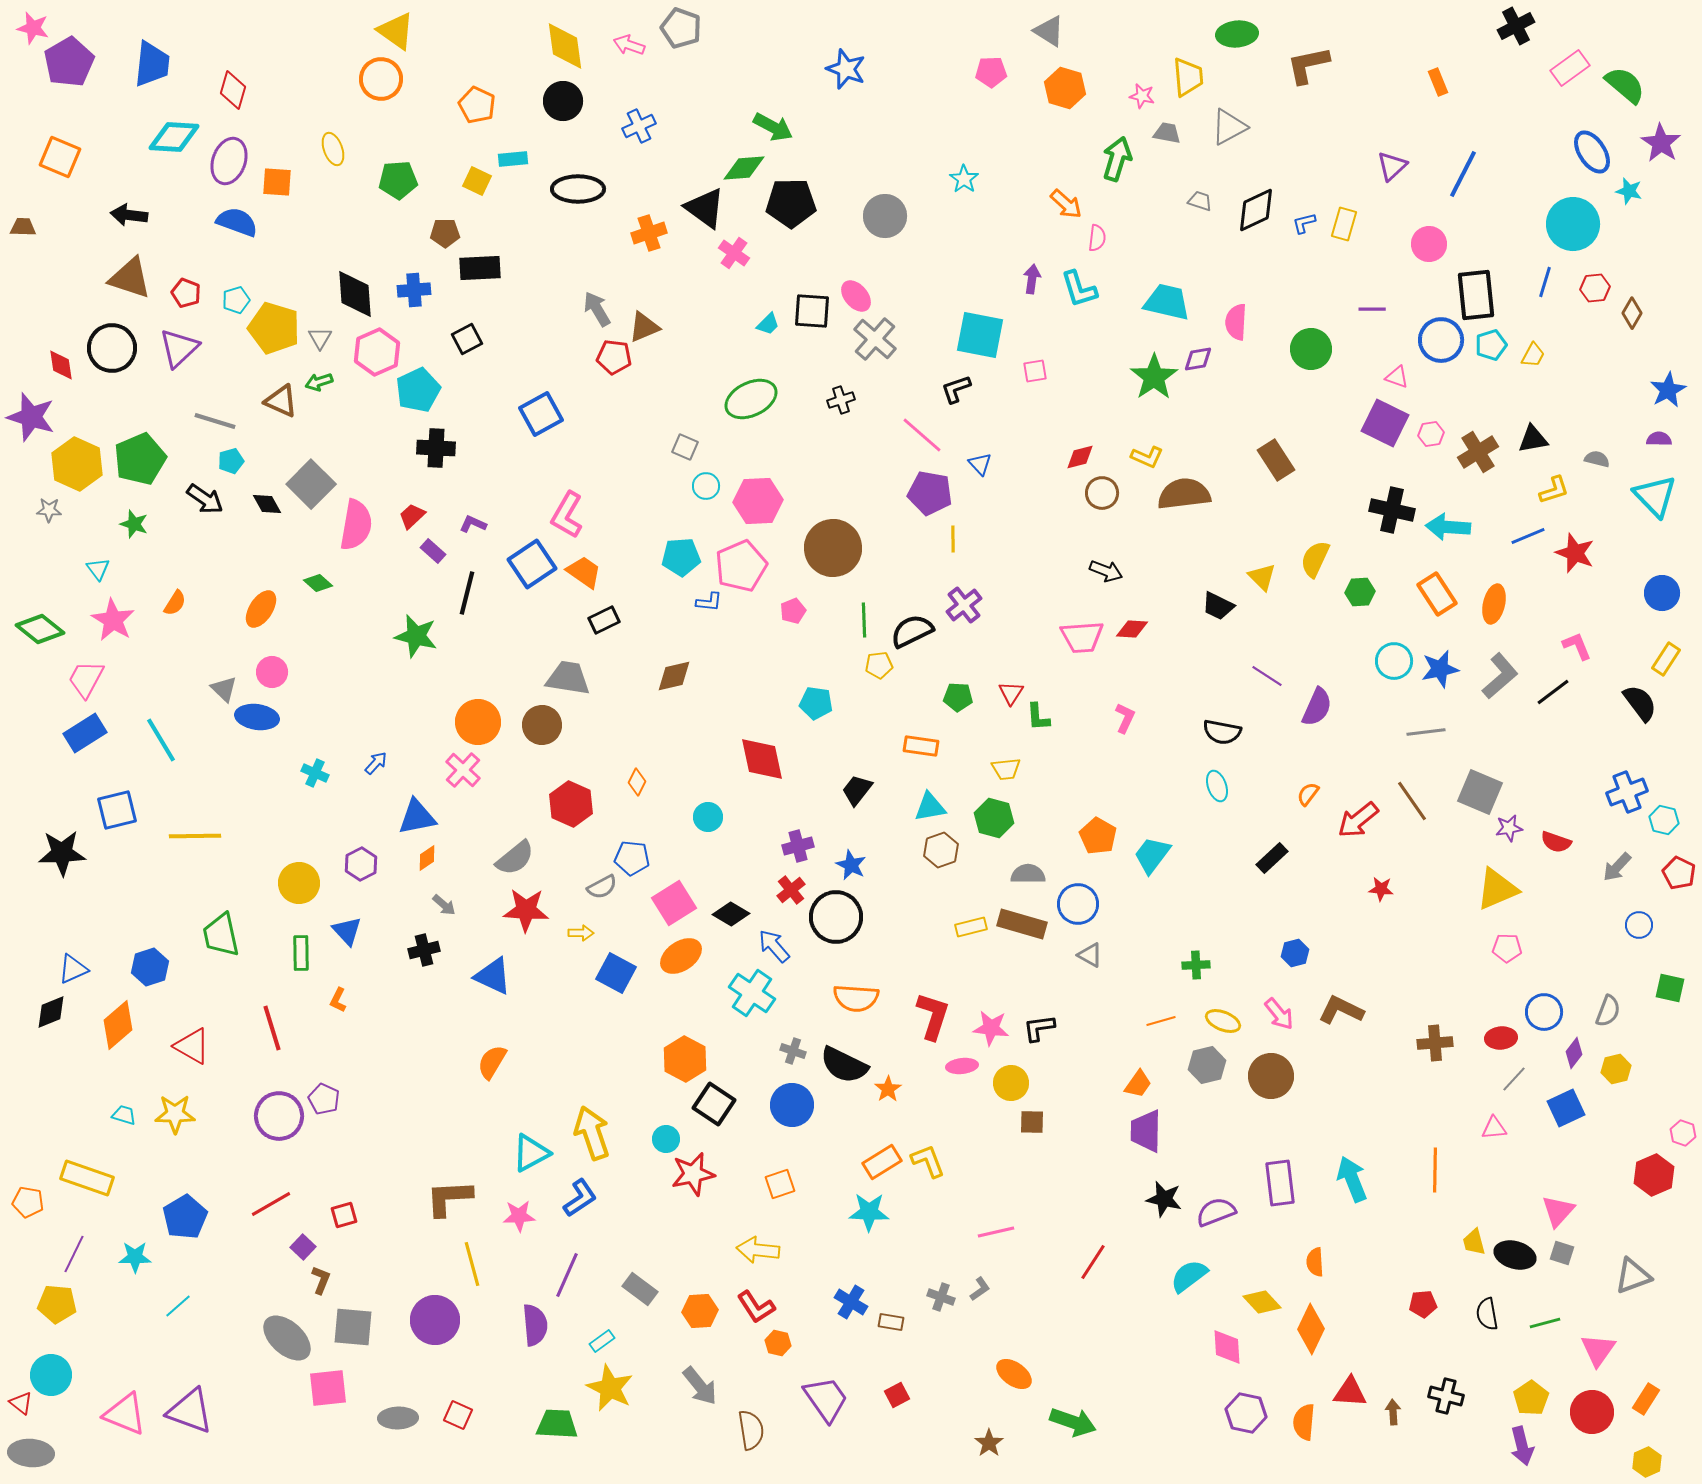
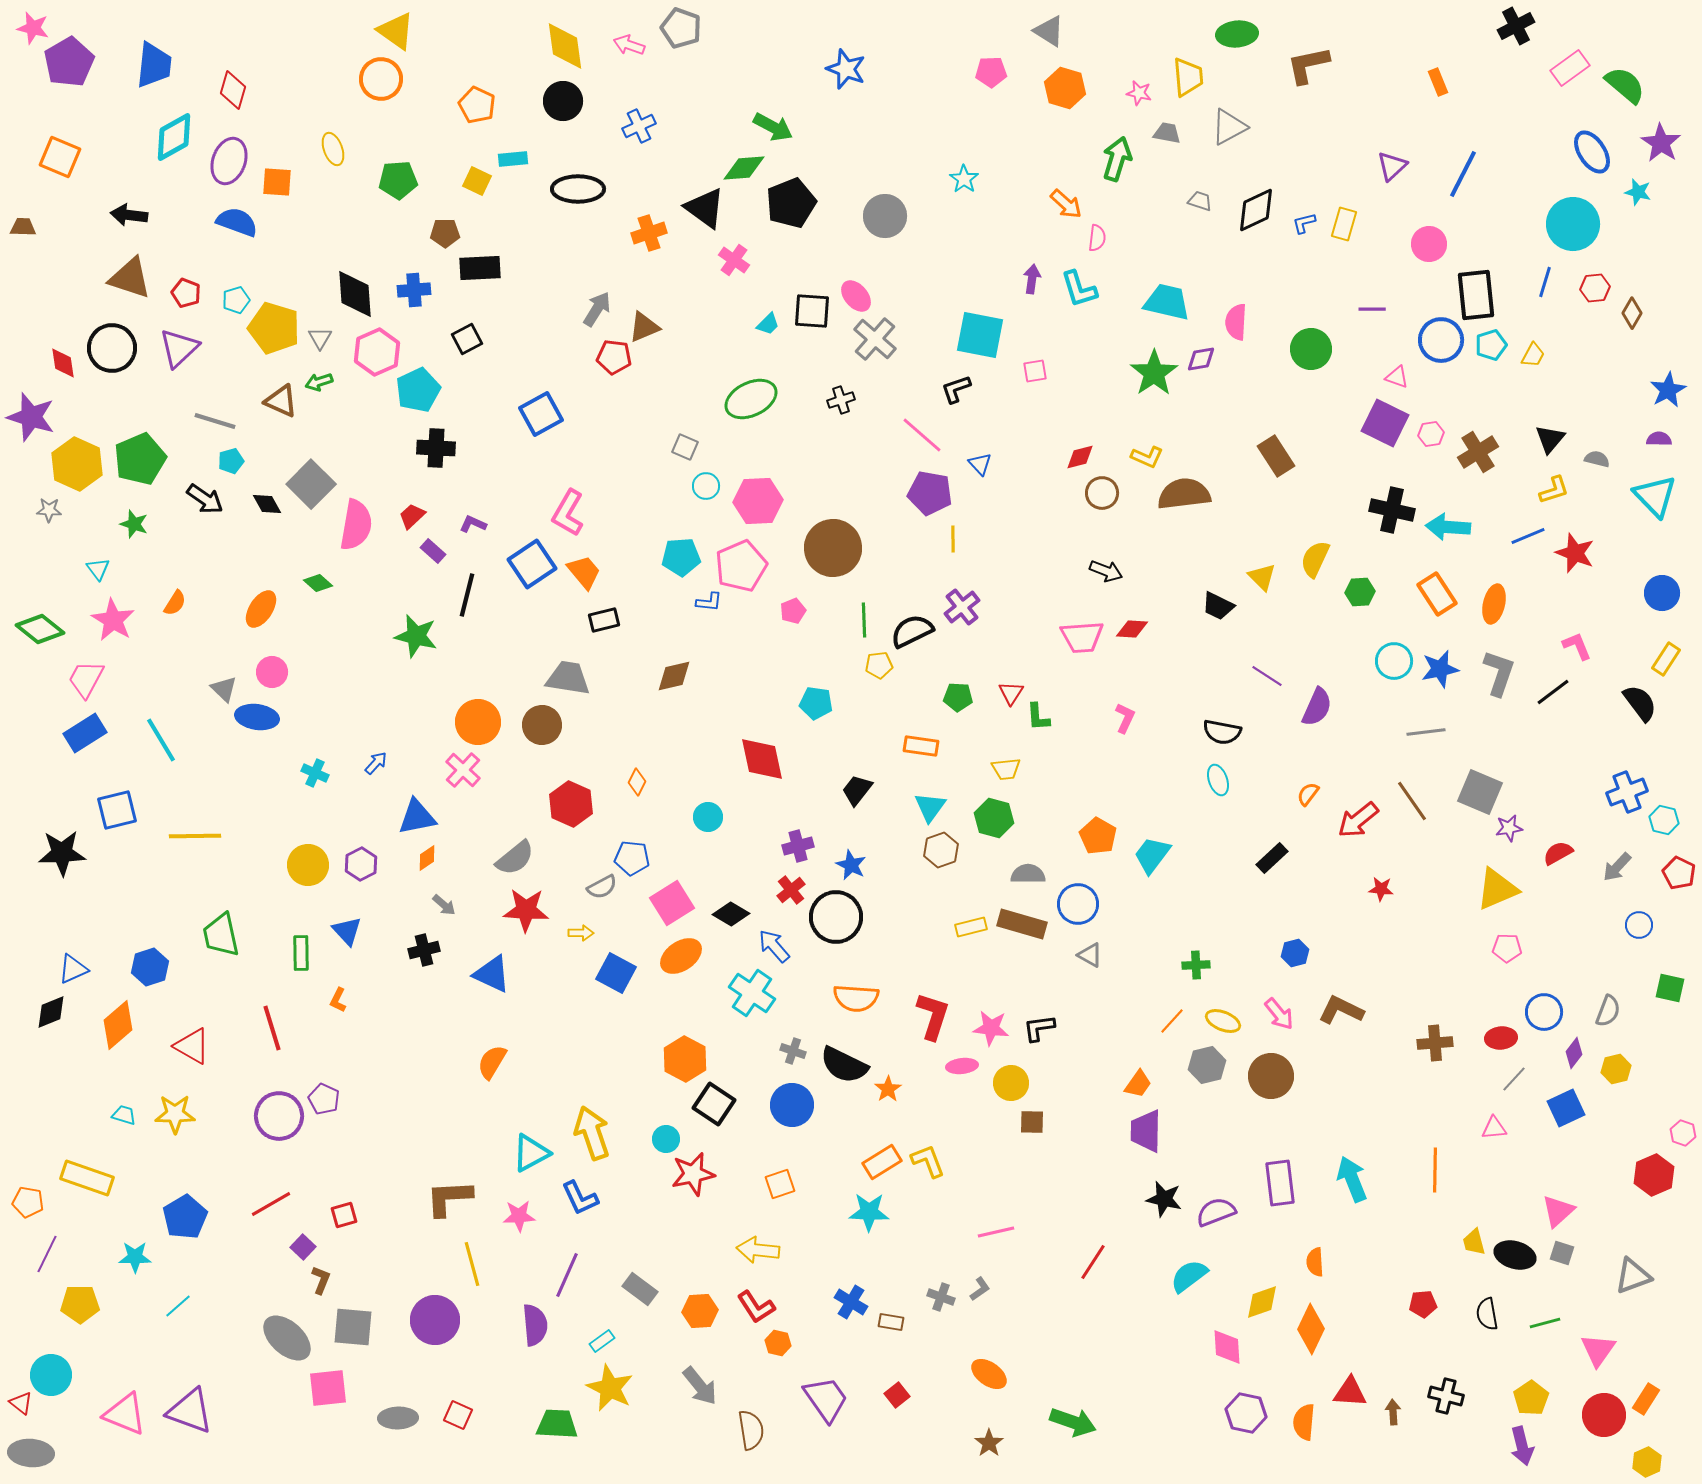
blue trapezoid at (152, 64): moved 2 px right, 1 px down
pink star at (1142, 96): moved 3 px left, 3 px up
cyan diamond at (174, 137): rotated 33 degrees counterclockwise
cyan star at (1629, 191): moved 9 px right, 1 px down
black pentagon at (791, 203): rotated 21 degrees counterclockwise
pink cross at (734, 253): moved 7 px down
gray arrow at (597, 309): rotated 63 degrees clockwise
purple diamond at (1198, 359): moved 3 px right
red diamond at (61, 365): moved 2 px right, 2 px up
green star at (1154, 377): moved 4 px up
black triangle at (1533, 439): moved 17 px right; rotated 40 degrees counterclockwise
brown rectangle at (1276, 460): moved 4 px up
pink L-shape at (567, 515): moved 1 px right, 2 px up
orange trapezoid at (584, 572): rotated 15 degrees clockwise
black line at (467, 593): moved 2 px down
purple cross at (964, 605): moved 2 px left, 2 px down
black rectangle at (604, 620): rotated 12 degrees clockwise
gray L-shape at (1500, 676): moved 1 px left, 3 px up; rotated 30 degrees counterclockwise
cyan ellipse at (1217, 786): moved 1 px right, 6 px up
cyan triangle at (930, 807): rotated 44 degrees counterclockwise
red semicircle at (1556, 842): moved 2 px right, 11 px down; rotated 132 degrees clockwise
yellow circle at (299, 883): moved 9 px right, 18 px up
pink square at (674, 903): moved 2 px left
blue triangle at (493, 976): moved 1 px left, 2 px up
orange line at (1161, 1021): moved 11 px right; rotated 32 degrees counterclockwise
blue L-shape at (580, 1198): rotated 99 degrees clockwise
pink triangle at (1558, 1211): rotated 6 degrees clockwise
purple line at (74, 1254): moved 27 px left
yellow diamond at (1262, 1302): rotated 66 degrees counterclockwise
yellow pentagon at (57, 1304): moved 23 px right; rotated 6 degrees counterclockwise
orange ellipse at (1014, 1374): moved 25 px left
red square at (897, 1395): rotated 10 degrees counterclockwise
red circle at (1592, 1412): moved 12 px right, 3 px down
